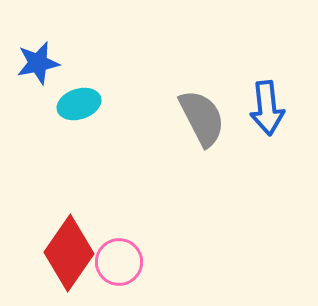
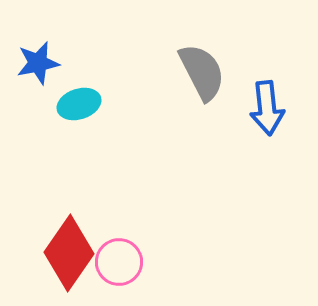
gray semicircle: moved 46 px up
